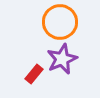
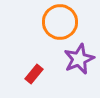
purple star: moved 17 px right
